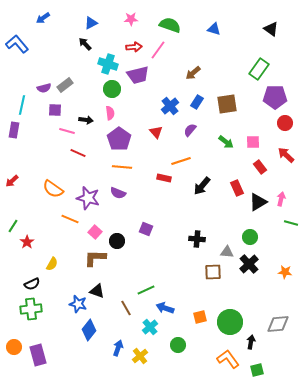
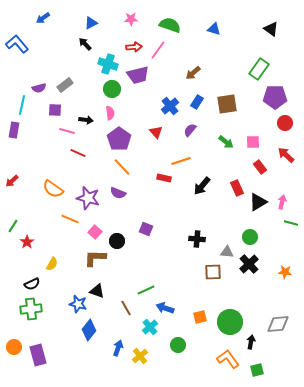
purple semicircle at (44, 88): moved 5 px left
orange line at (122, 167): rotated 42 degrees clockwise
pink arrow at (281, 199): moved 1 px right, 3 px down
